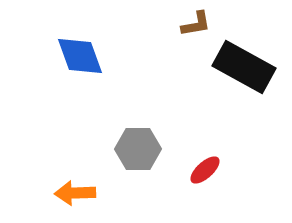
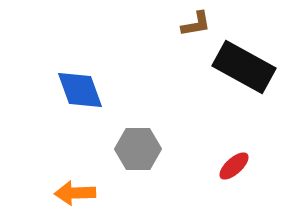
blue diamond: moved 34 px down
red ellipse: moved 29 px right, 4 px up
